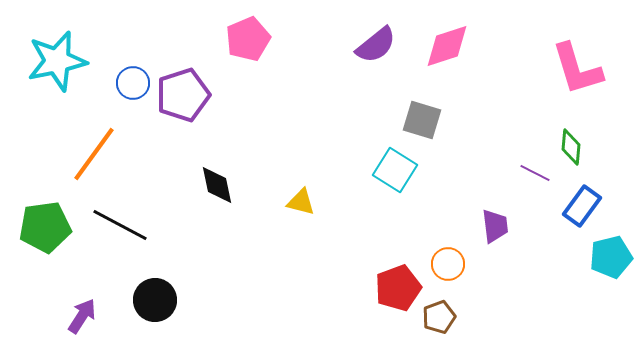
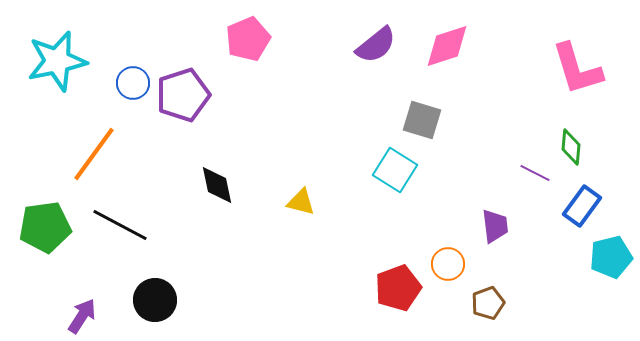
brown pentagon: moved 49 px right, 14 px up
